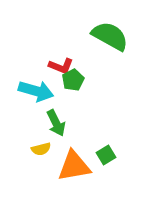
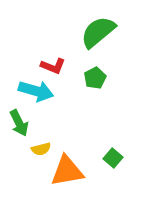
green semicircle: moved 12 px left, 4 px up; rotated 69 degrees counterclockwise
red L-shape: moved 8 px left
green pentagon: moved 22 px right, 2 px up
green arrow: moved 37 px left
green square: moved 7 px right, 3 px down; rotated 18 degrees counterclockwise
orange triangle: moved 7 px left, 5 px down
